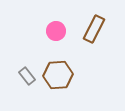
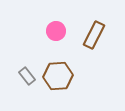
brown rectangle: moved 6 px down
brown hexagon: moved 1 px down
